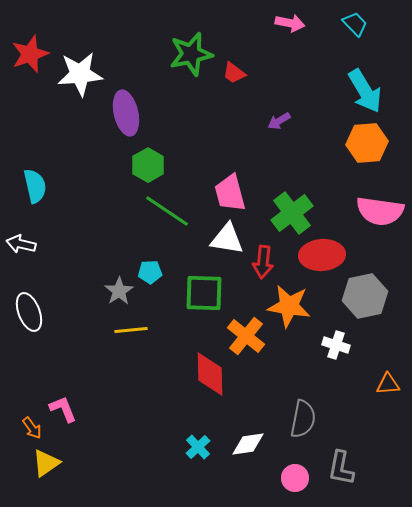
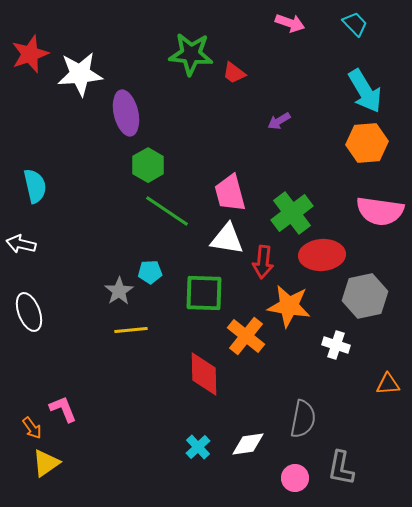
pink arrow: rotated 8 degrees clockwise
green star: rotated 18 degrees clockwise
red diamond: moved 6 px left
